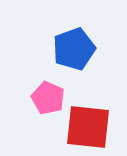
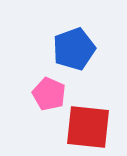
pink pentagon: moved 1 px right, 4 px up
